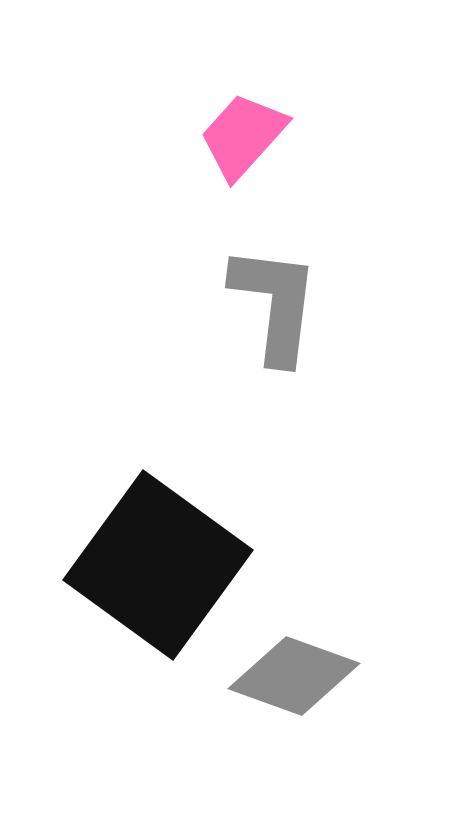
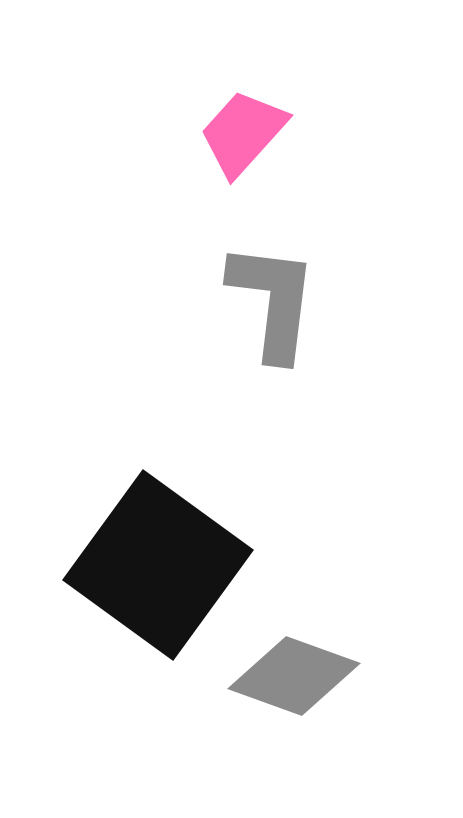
pink trapezoid: moved 3 px up
gray L-shape: moved 2 px left, 3 px up
